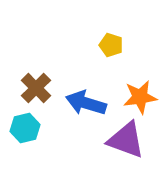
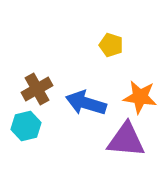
brown cross: moved 1 px right, 1 px down; rotated 16 degrees clockwise
orange star: rotated 16 degrees clockwise
cyan hexagon: moved 1 px right, 2 px up
purple triangle: rotated 15 degrees counterclockwise
